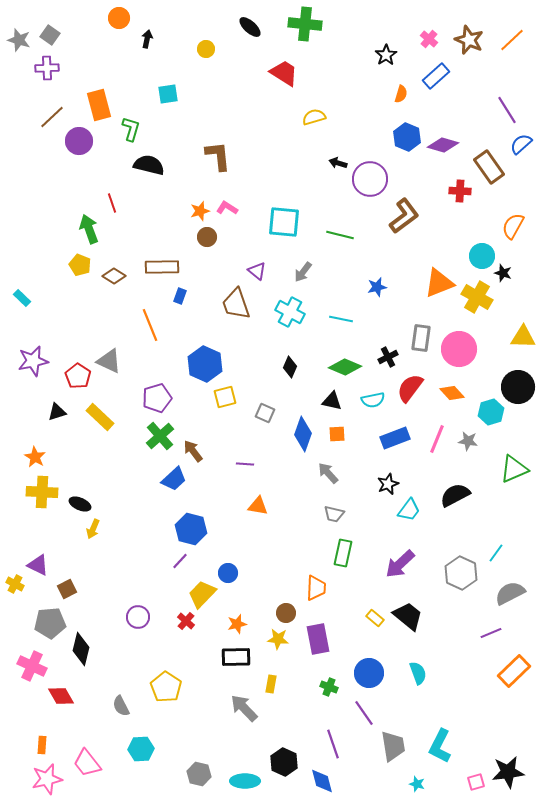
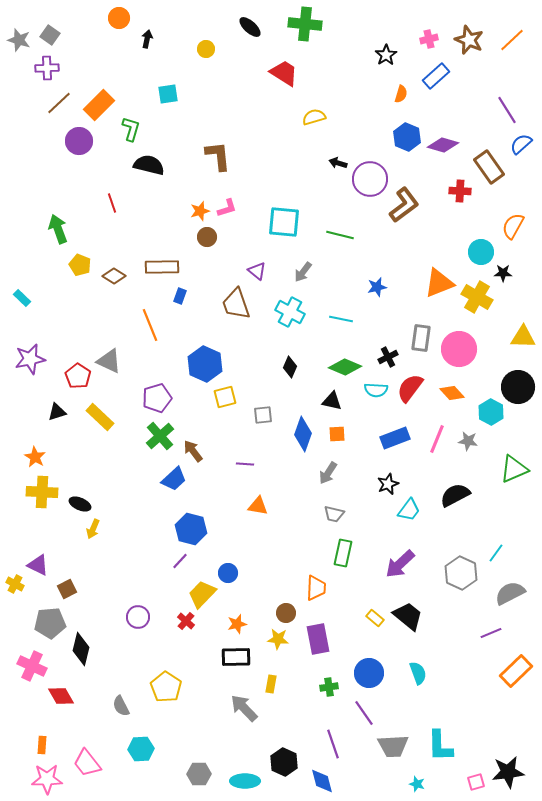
pink cross at (429, 39): rotated 36 degrees clockwise
orange rectangle at (99, 105): rotated 60 degrees clockwise
brown line at (52, 117): moved 7 px right, 14 px up
pink L-shape at (227, 208): rotated 130 degrees clockwise
brown L-shape at (404, 216): moved 11 px up
green arrow at (89, 229): moved 31 px left
cyan circle at (482, 256): moved 1 px left, 4 px up
black star at (503, 273): rotated 18 degrees counterclockwise
purple star at (33, 361): moved 3 px left, 2 px up
cyan semicircle at (373, 400): moved 3 px right, 10 px up; rotated 15 degrees clockwise
cyan hexagon at (491, 412): rotated 15 degrees counterclockwise
gray square at (265, 413): moved 2 px left, 2 px down; rotated 30 degrees counterclockwise
gray arrow at (328, 473): rotated 105 degrees counterclockwise
orange rectangle at (514, 671): moved 2 px right
green cross at (329, 687): rotated 30 degrees counterclockwise
gray trapezoid at (393, 746): rotated 96 degrees clockwise
cyan L-shape at (440, 746): rotated 28 degrees counterclockwise
gray hexagon at (199, 774): rotated 15 degrees counterclockwise
pink star at (47, 779): rotated 12 degrees clockwise
